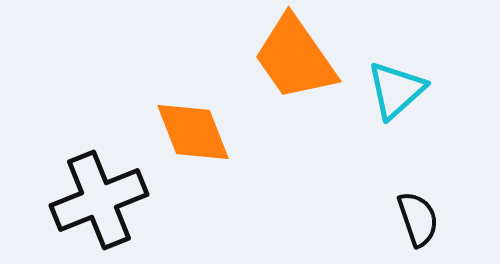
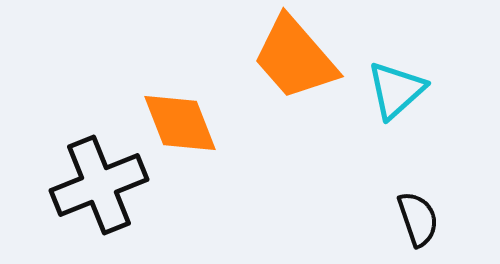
orange trapezoid: rotated 6 degrees counterclockwise
orange diamond: moved 13 px left, 9 px up
black cross: moved 15 px up
